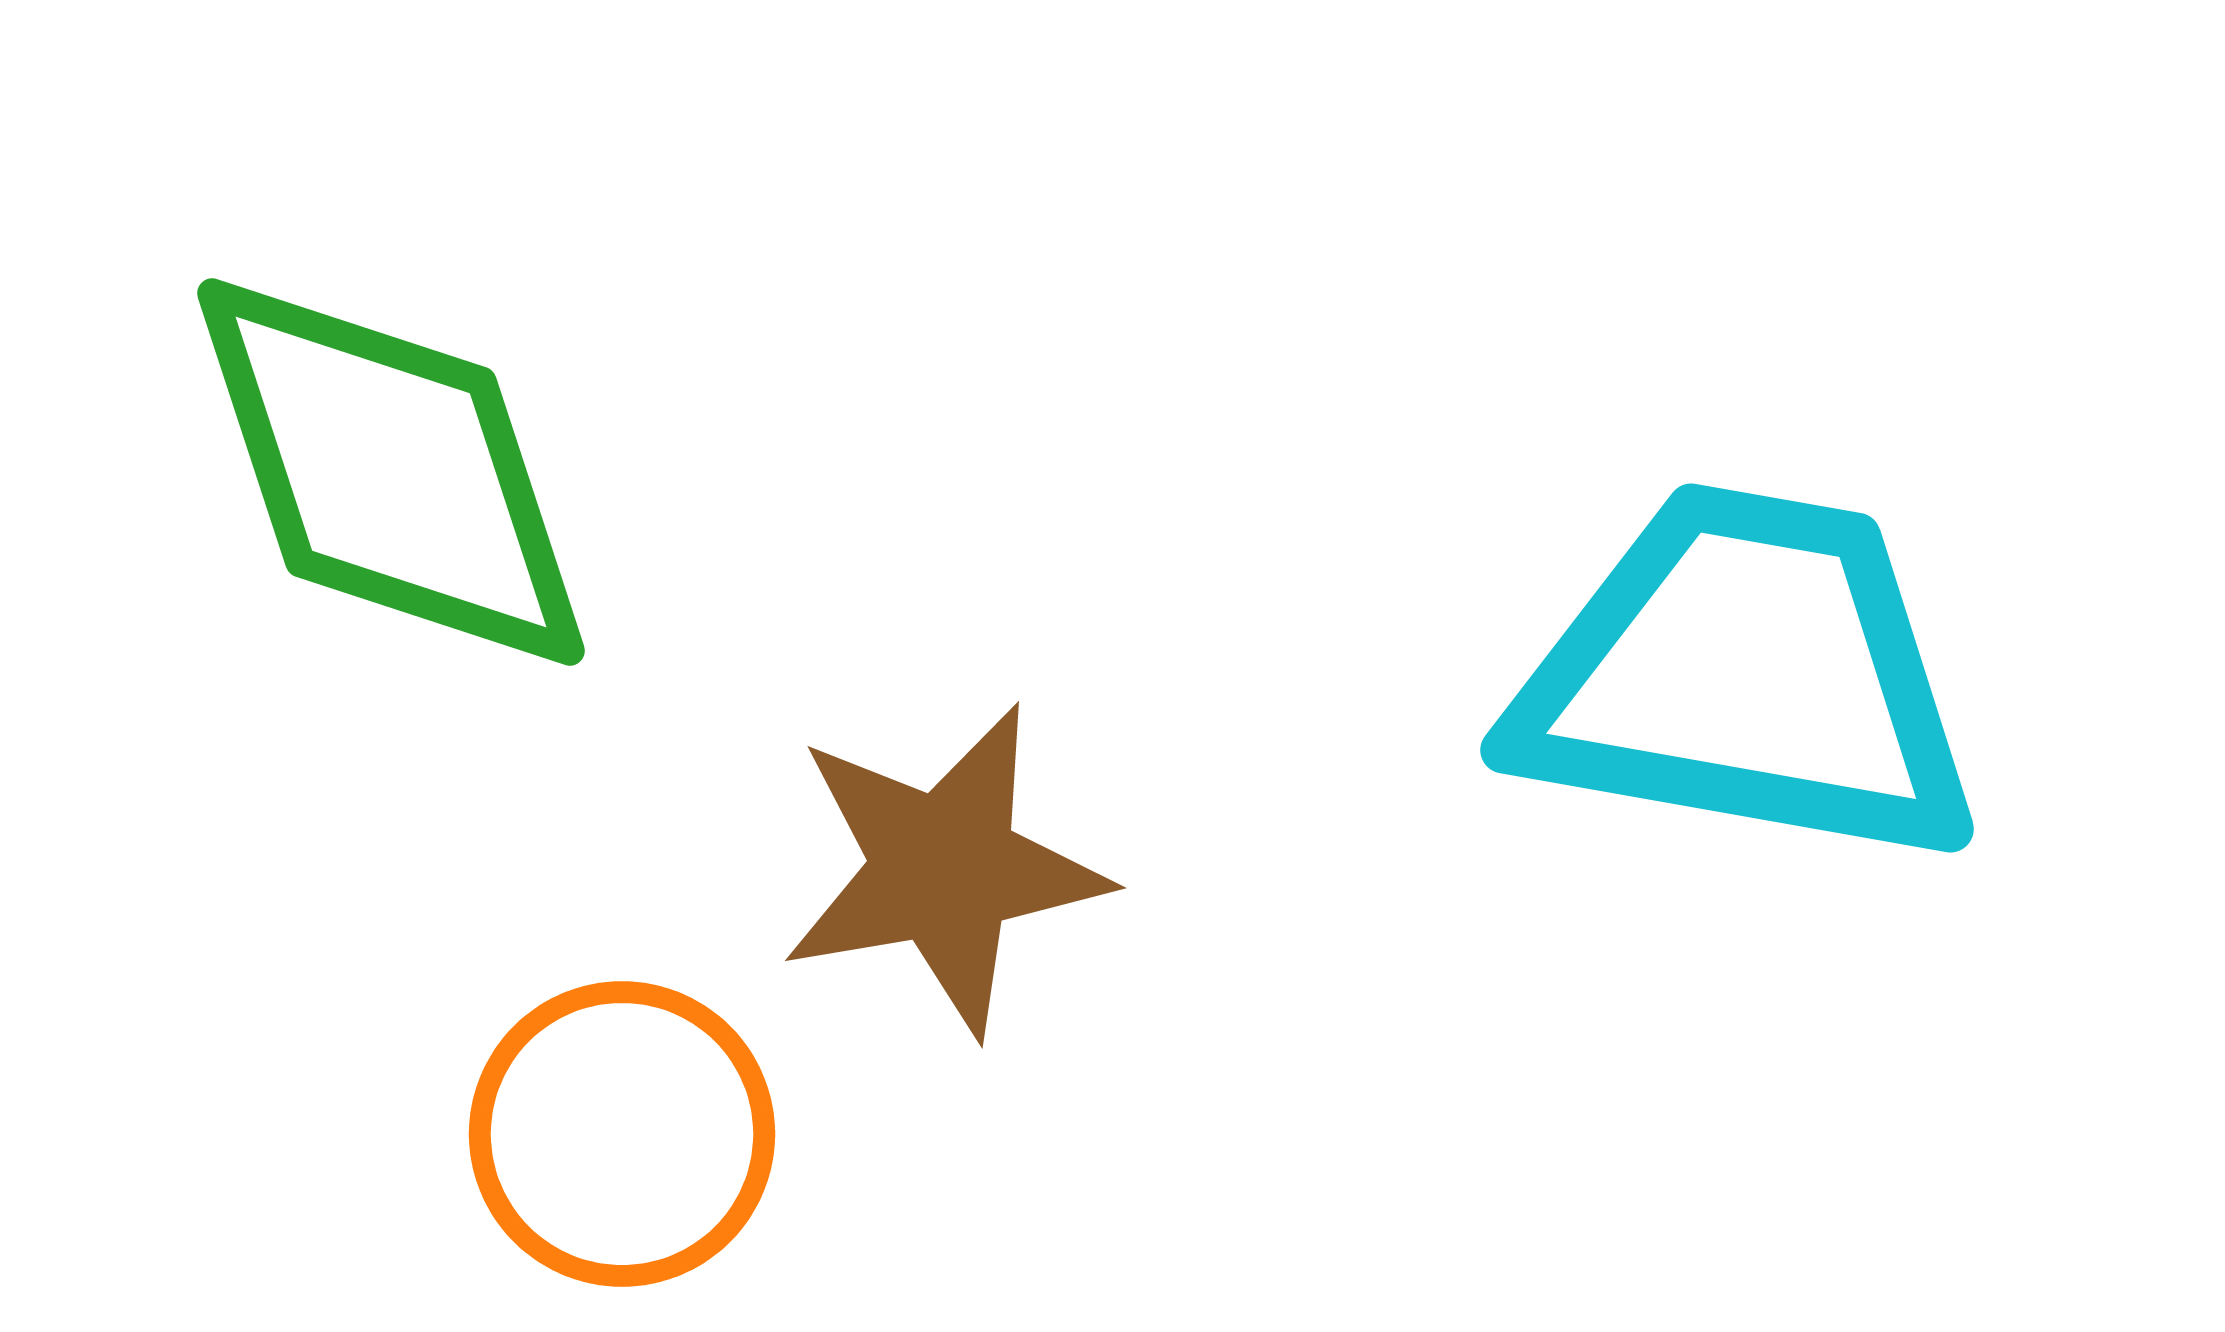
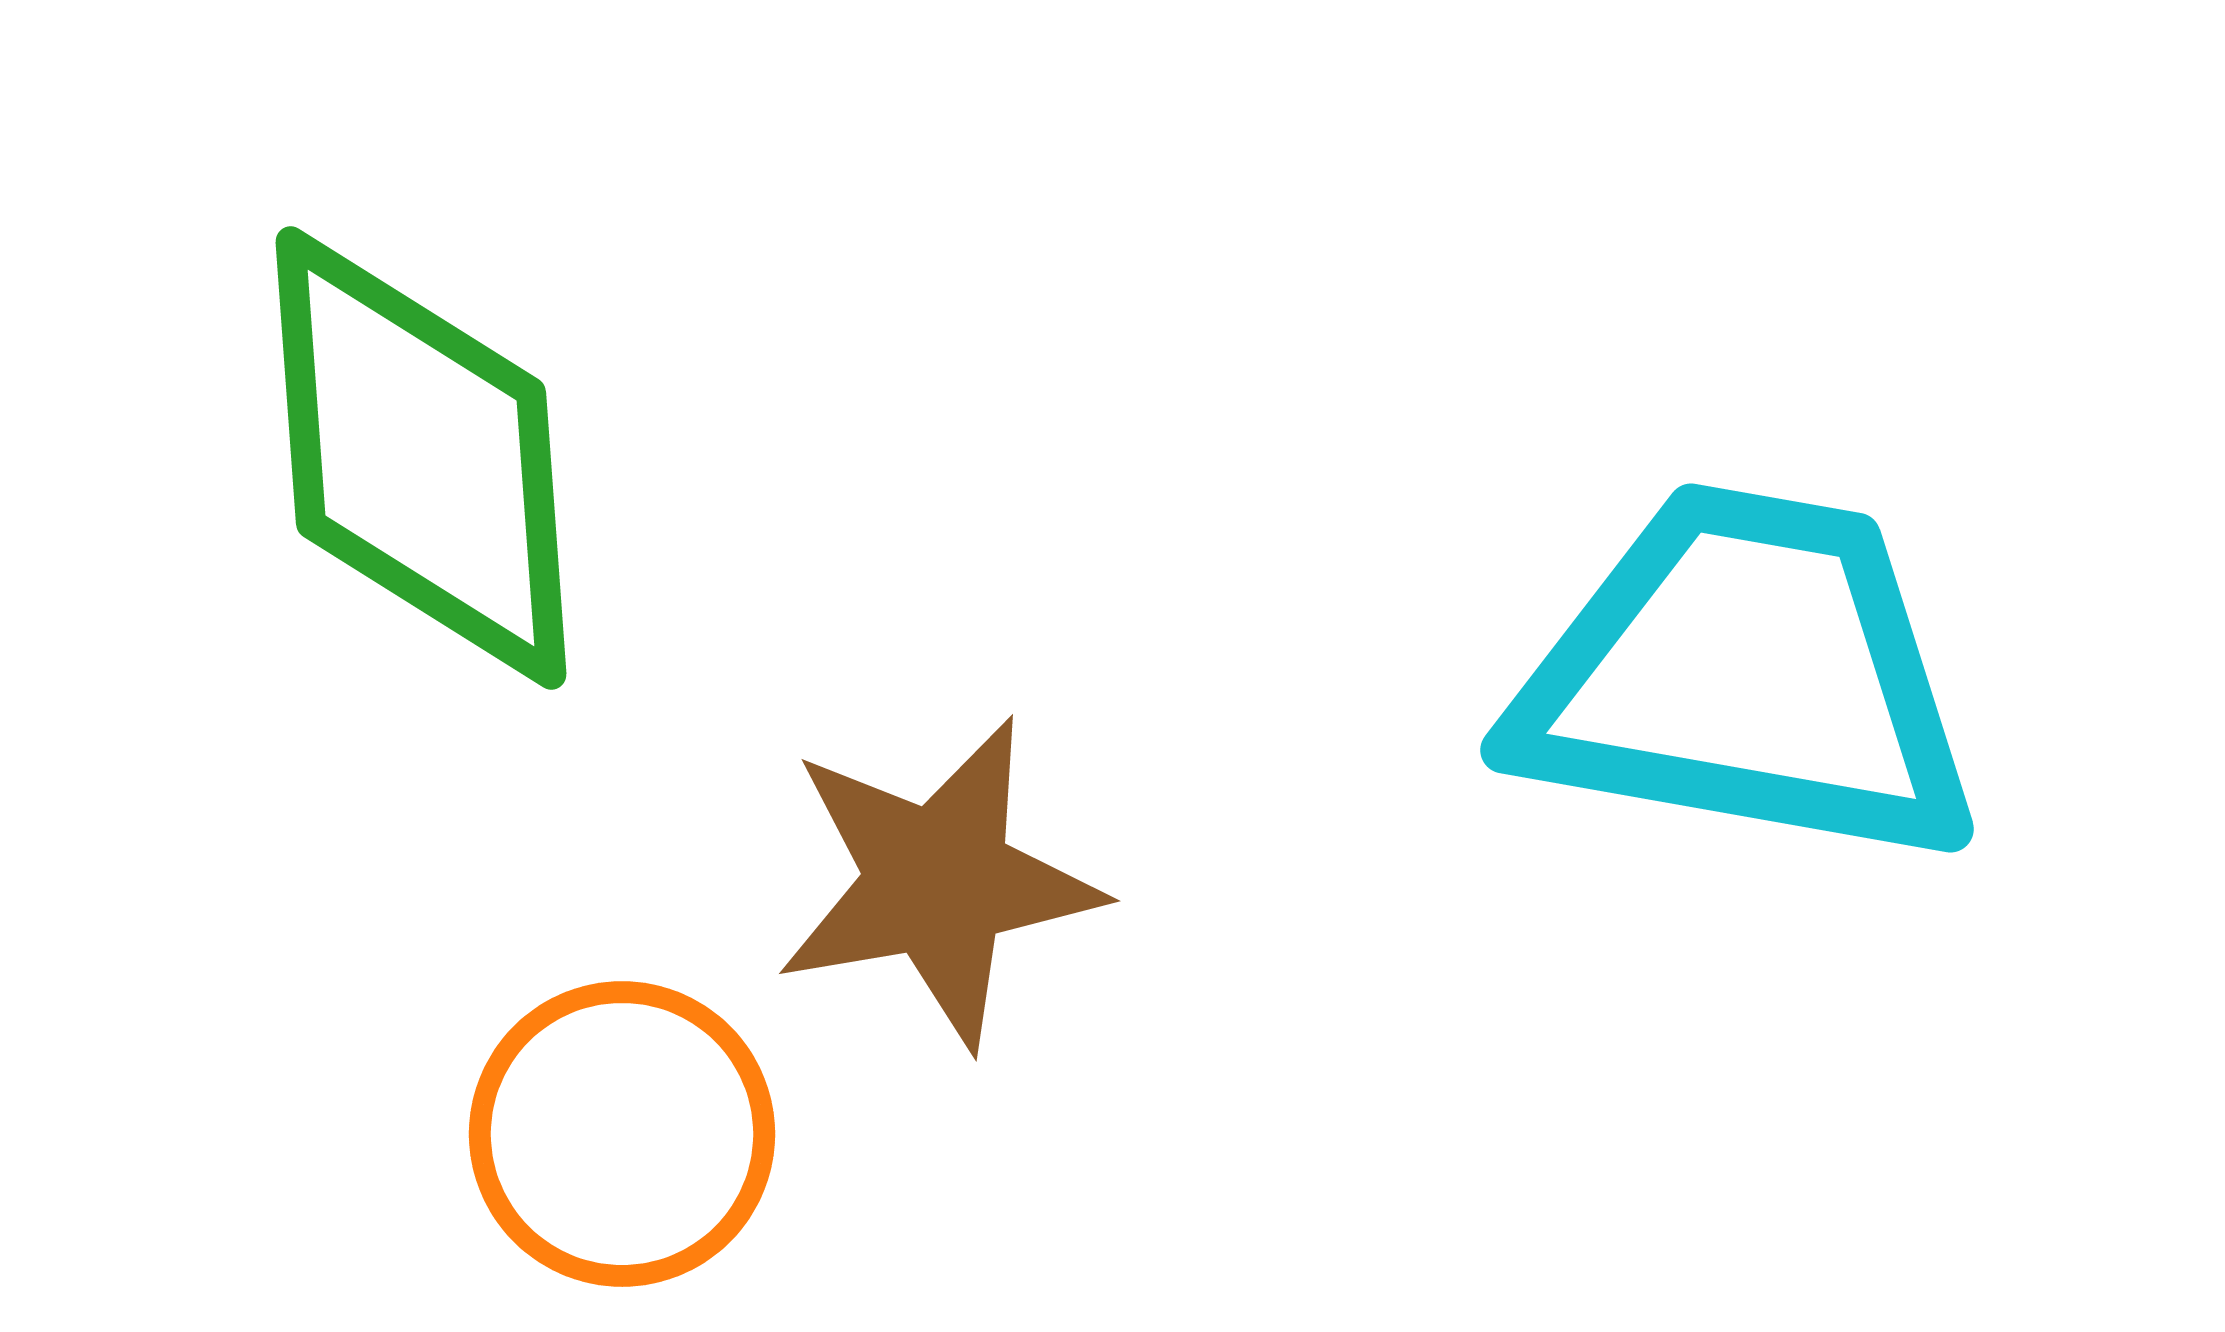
green diamond: moved 30 px right, 14 px up; rotated 14 degrees clockwise
brown star: moved 6 px left, 13 px down
